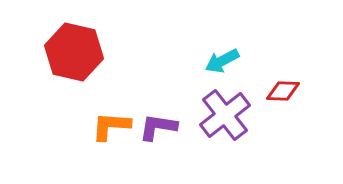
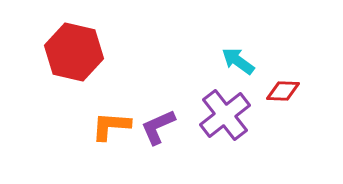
cyan arrow: moved 16 px right; rotated 64 degrees clockwise
purple L-shape: rotated 33 degrees counterclockwise
